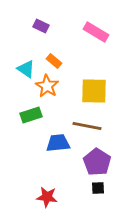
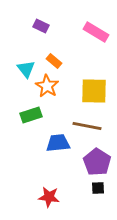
cyan triangle: rotated 18 degrees clockwise
red star: moved 2 px right
